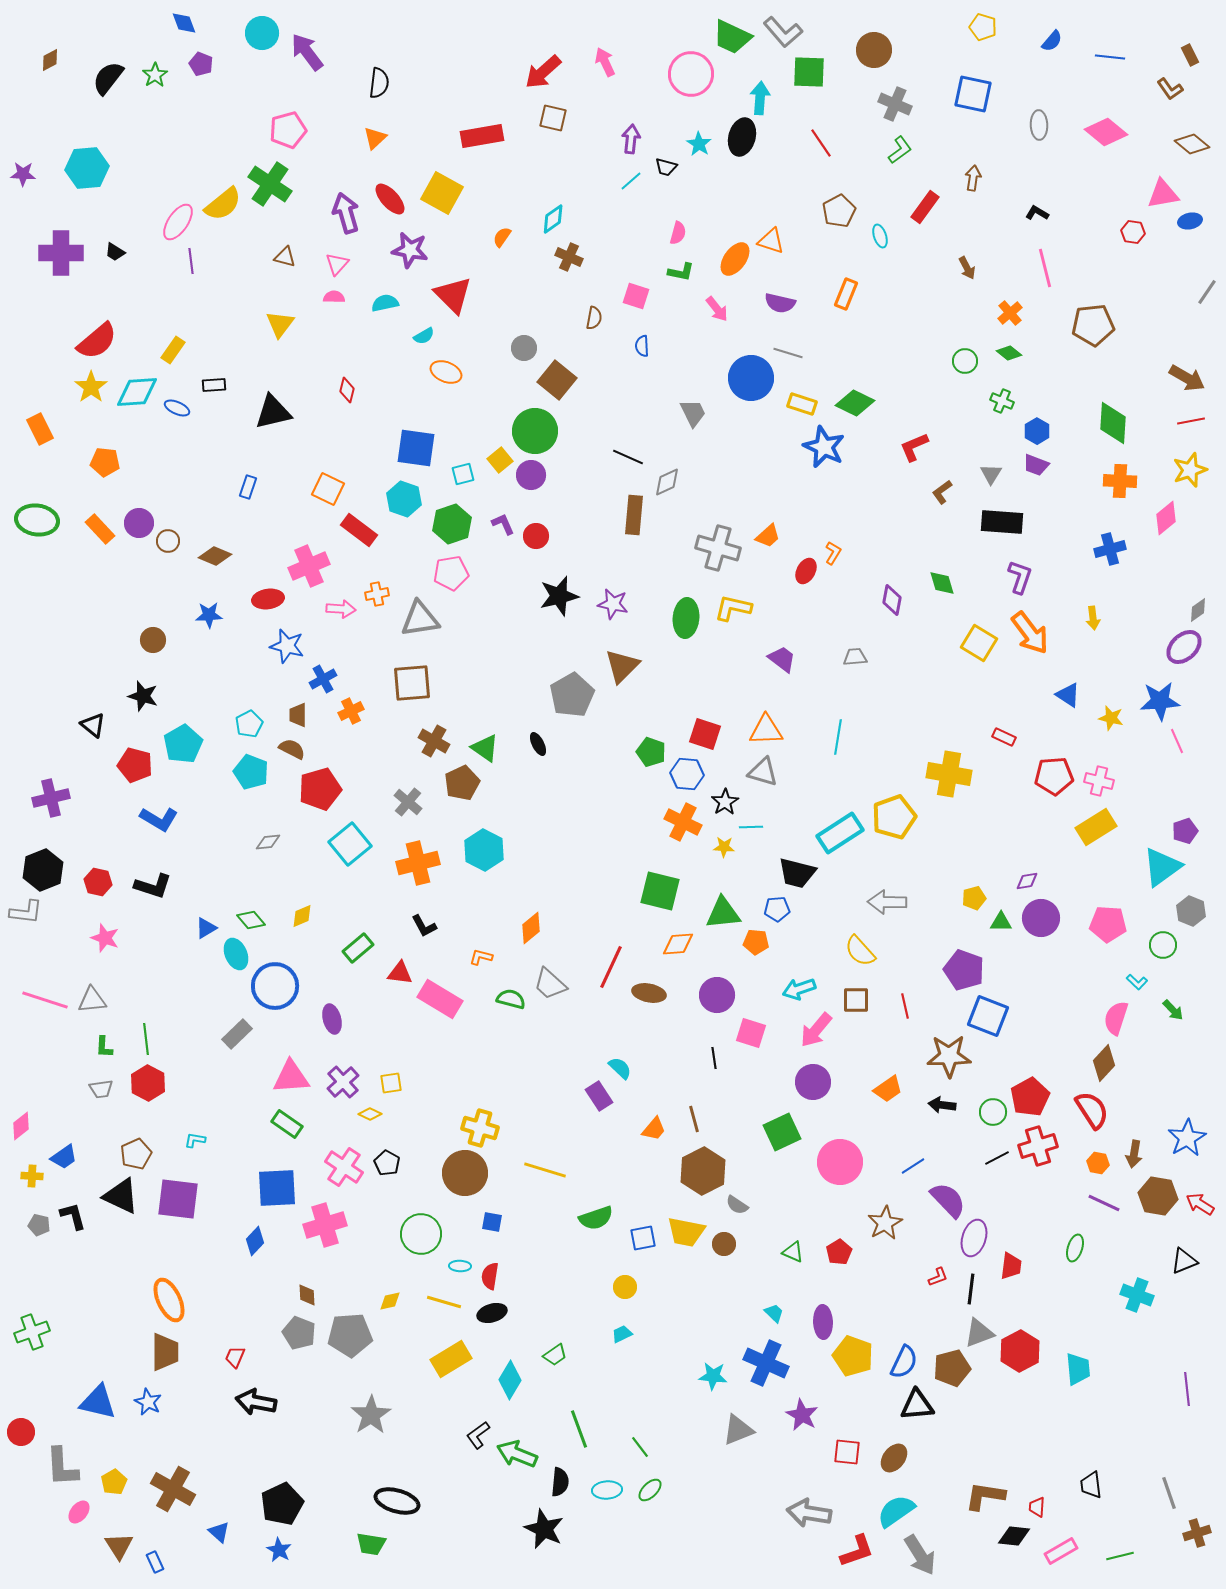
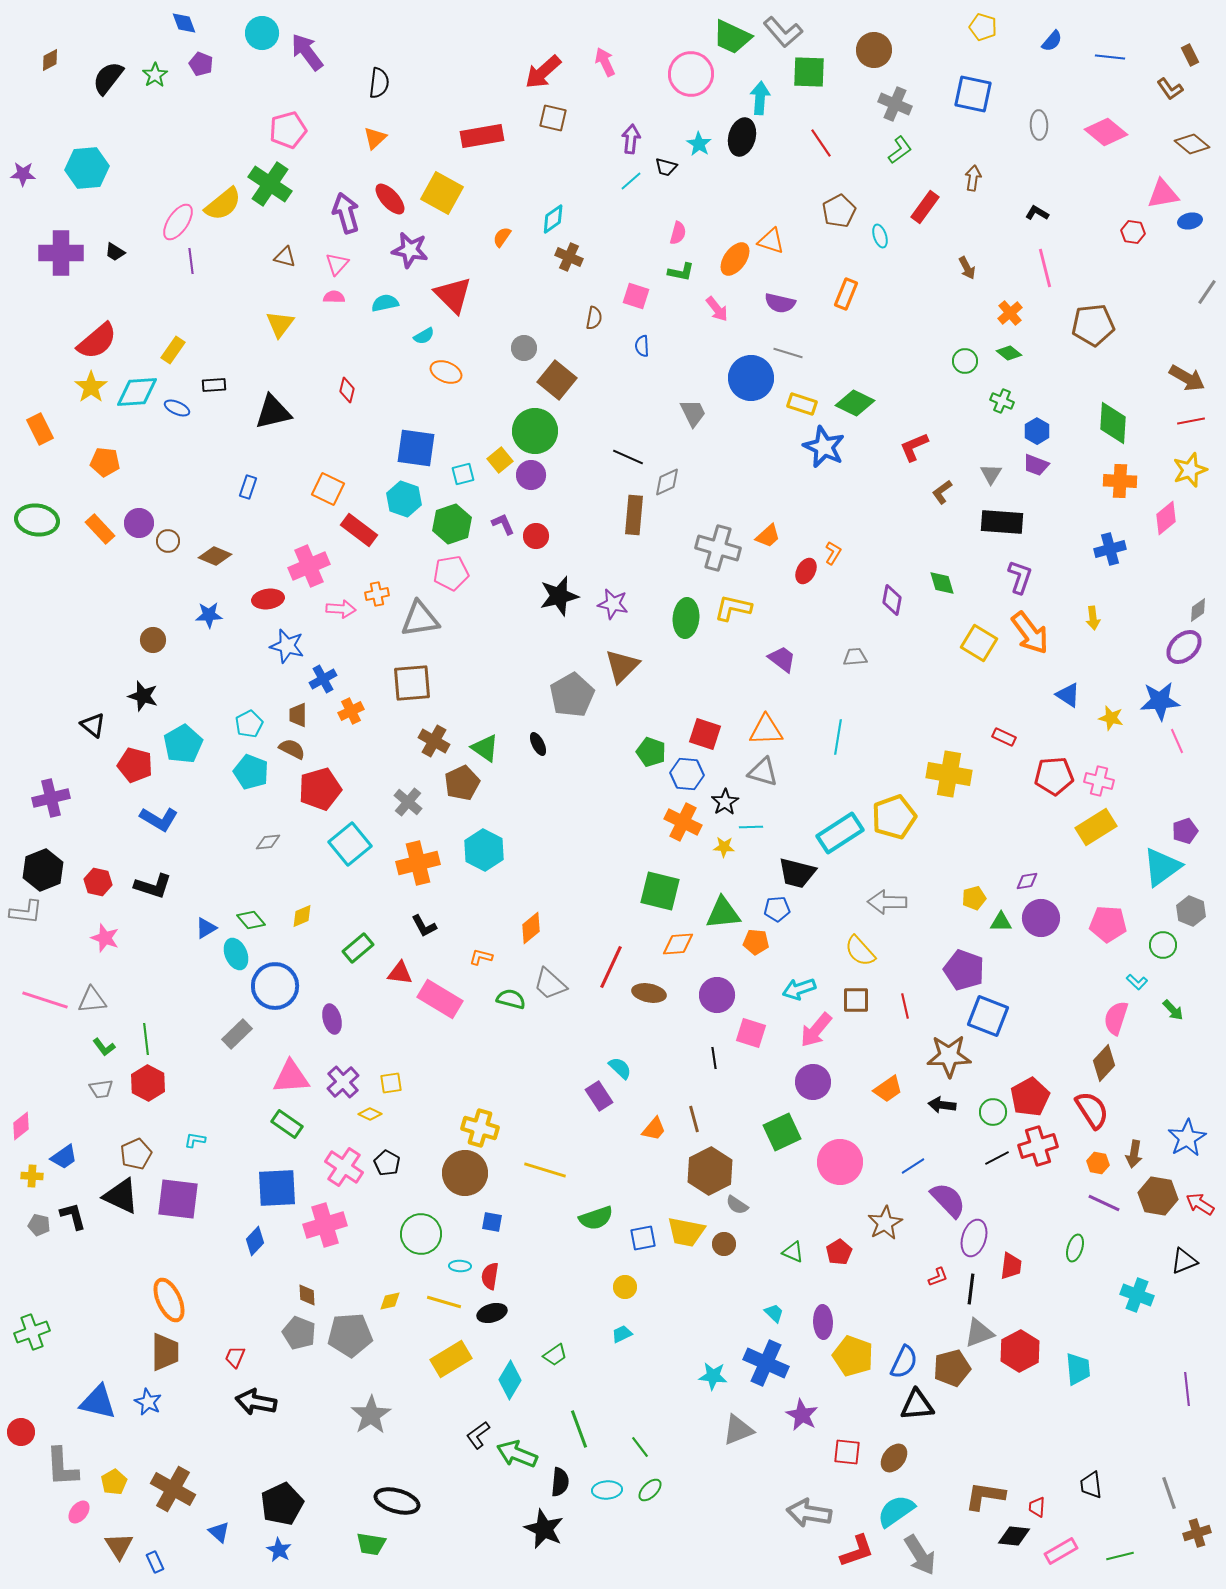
green L-shape at (104, 1047): rotated 40 degrees counterclockwise
brown hexagon at (703, 1171): moved 7 px right
